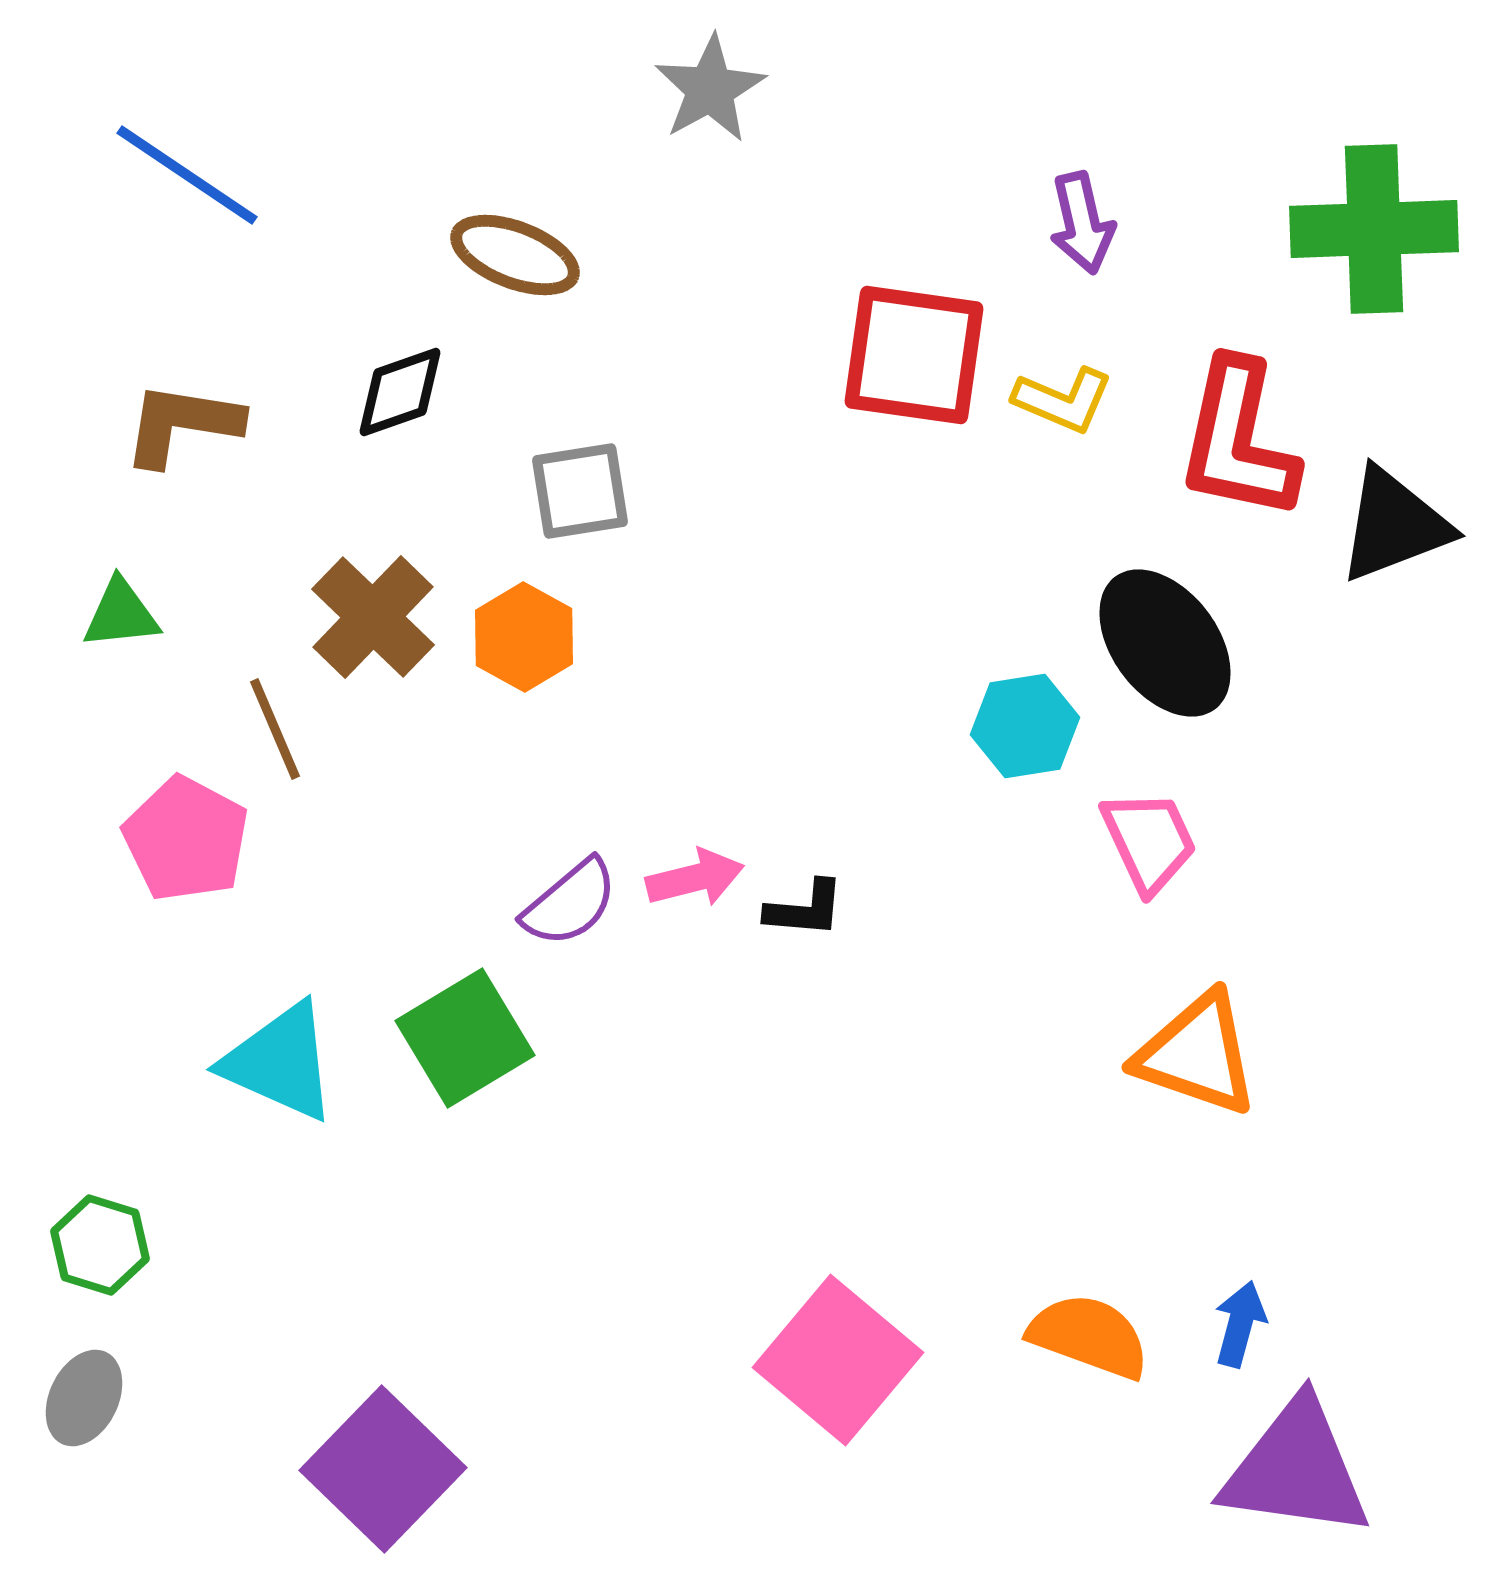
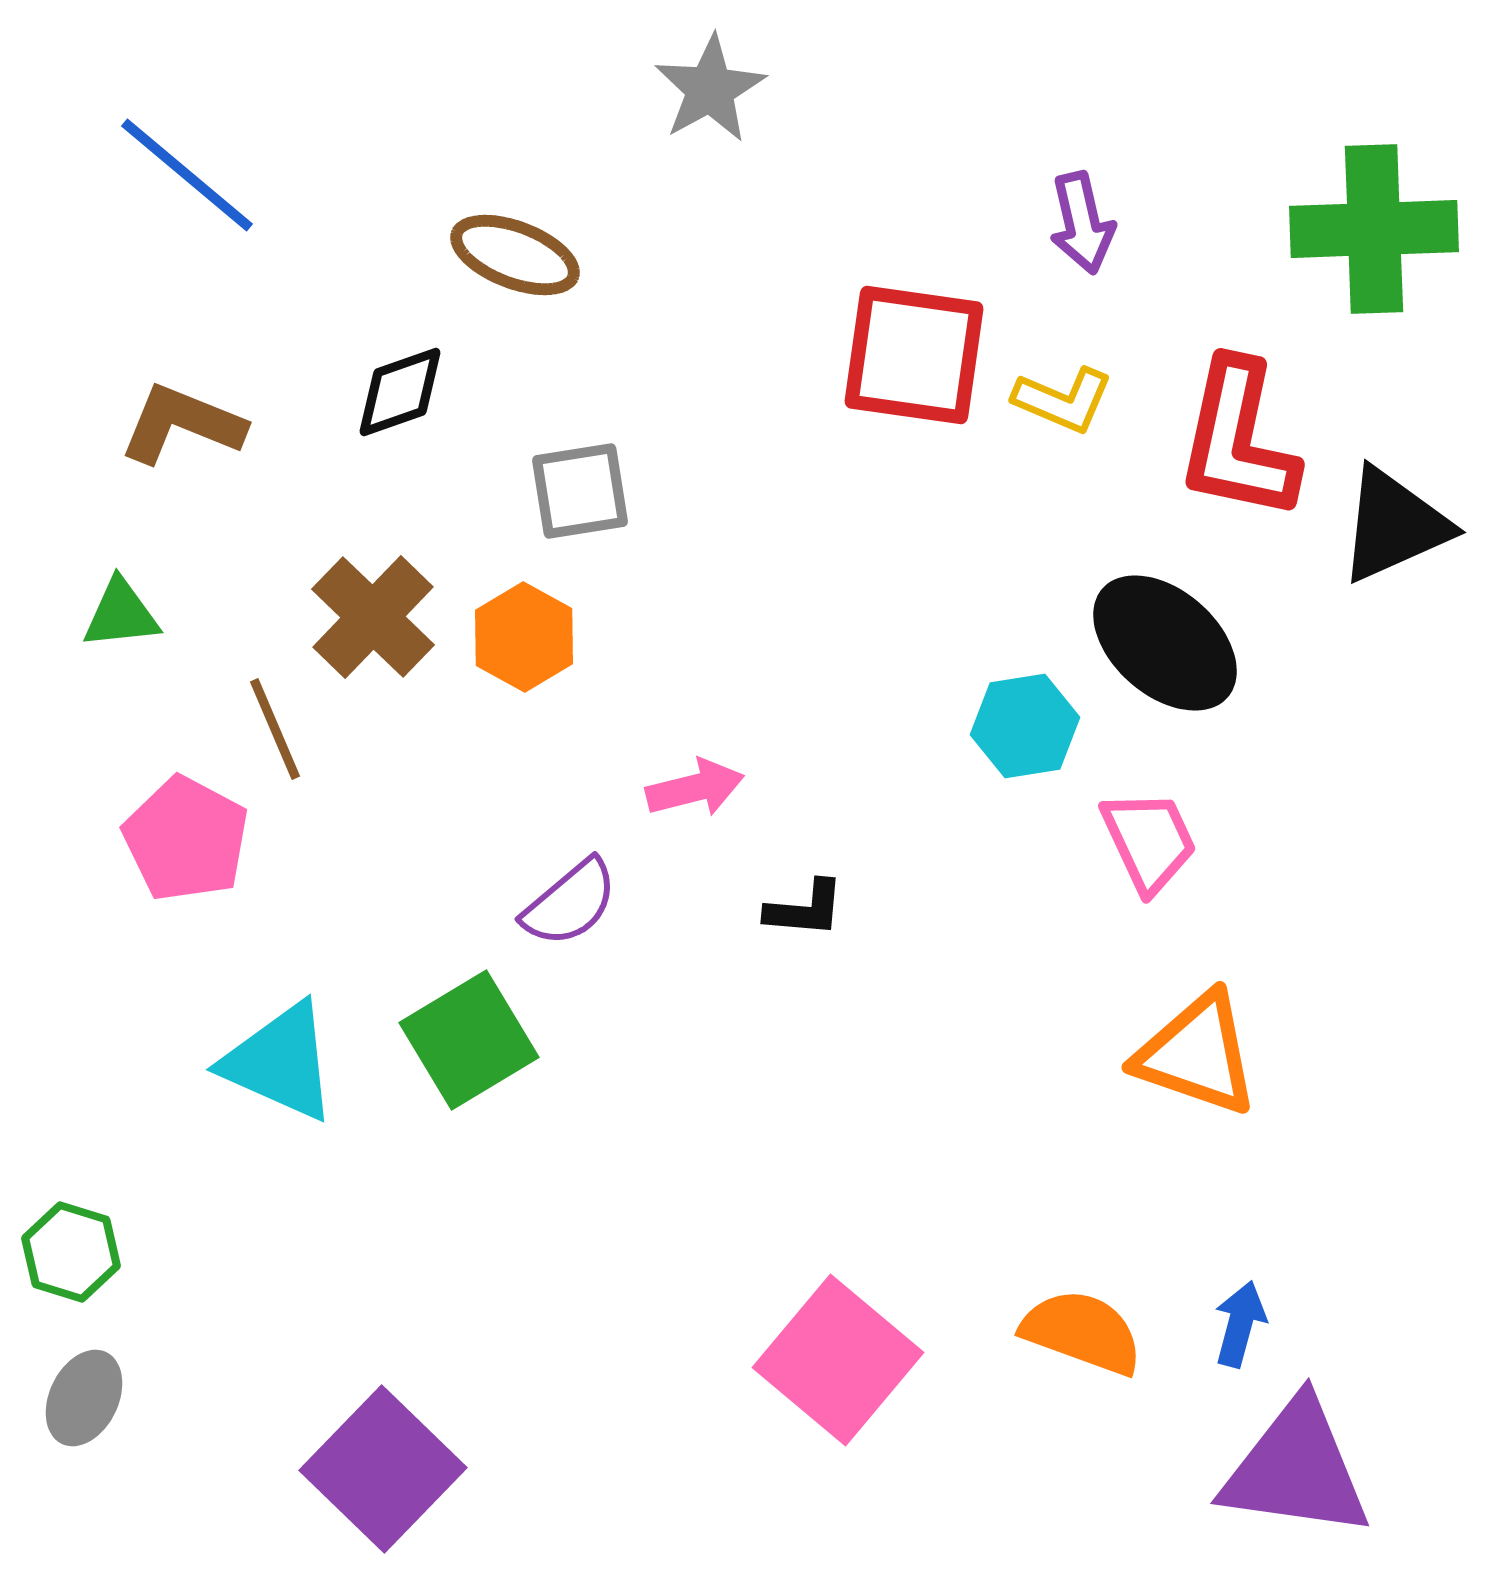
blue line: rotated 6 degrees clockwise
brown L-shape: rotated 13 degrees clockwise
black triangle: rotated 3 degrees counterclockwise
black ellipse: rotated 12 degrees counterclockwise
pink arrow: moved 90 px up
green square: moved 4 px right, 2 px down
green hexagon: moved 29 px left, 7 px down
orange semicircle: moved 7 px left, 4 px up
